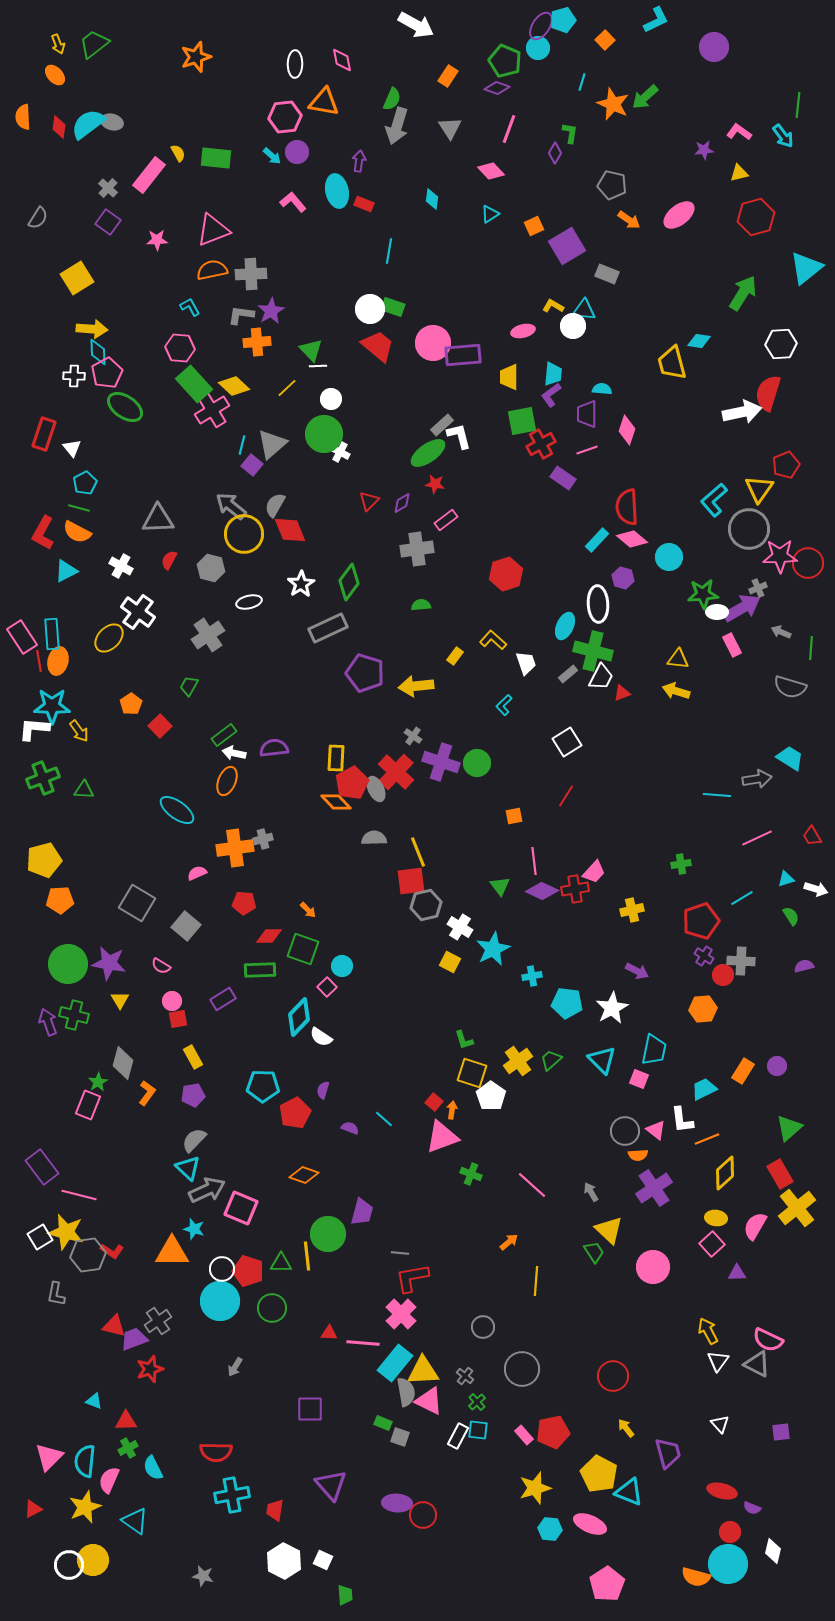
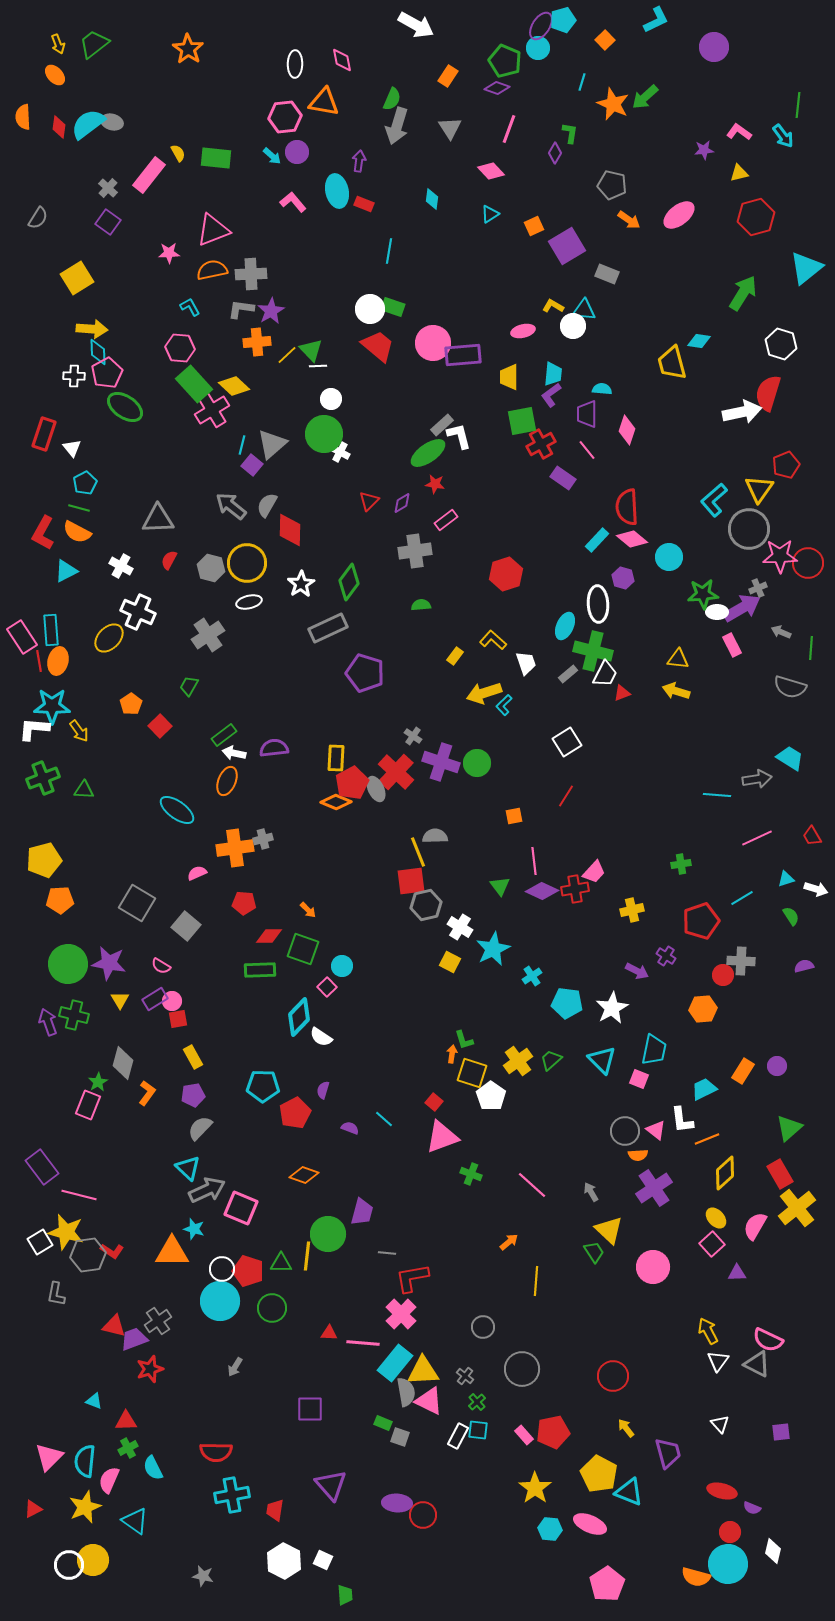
orange star at (196, 57): moved 8 px left, 8 px up; rotated 20 degrees counterclockwise
pink star at (157, 240): moved 12 px right, 13 px down
gray L-shape at (241, 315): moved 6 px up
white hexagon at (781, 344): rotated 20 degrees clockwise
yellow line at (287, 388): moved 33 px up
pink line at (587, 450): rotated 70 degrees clockwise
gray semicircle at (275, 505): moved 8 px left
red diamond at (290, 530): rotated 24 degrees clockwise
yellow circle at (244, 534): moved 3 px right, 29 px down
gray cross at (417, 549): moved 2 px left, 2 px down
white cross at (138, 612): rotated 12 degrees counterclockwise
cyan rectangle at (52, 634): moved 1 px left, 4 px up
white trapezoid at (601, 677): moved 4 px right, 3 px up
yellow arrow at (416, 686): moved 68 px right, 7 px down; rotated 12 degrees counterclockwise
orange diamond at (336, 802): rotated 24 degrees counterclockwise
gray semicircle at (374, 838): moved 61 px right, 2 px up
purple cross at (704, 956): moved 38 px left
cyan cross at (532, 976): rotated 24 degrees counterclockwise
purple rectangle at (223, 999): moved 68 px left
orange arrow at (452, 1110): moved 56 px up
gray semicircle at (194, 1140): moved 6 px right, 12 px up
yellow ellipse at (716, 1218): rotated 40 degrees clockwise
white square at (40, 1237): moved 5 px down
gray line at (400, 1253): moved 13 px left
yellow line at (307, 1256): rotated 12 degrees clockwise
yellow star at (535, 1488): rotated 20 degrees counterclockwise
